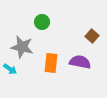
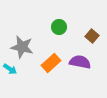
green circle: moved 17 px right, 5 px down
orange rectangle: rotated 42 degrees clockwise
